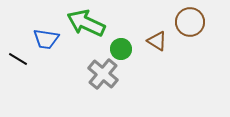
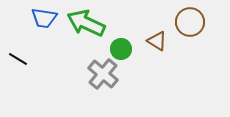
blue trapezoid: moved 2 px left, 21 px up
